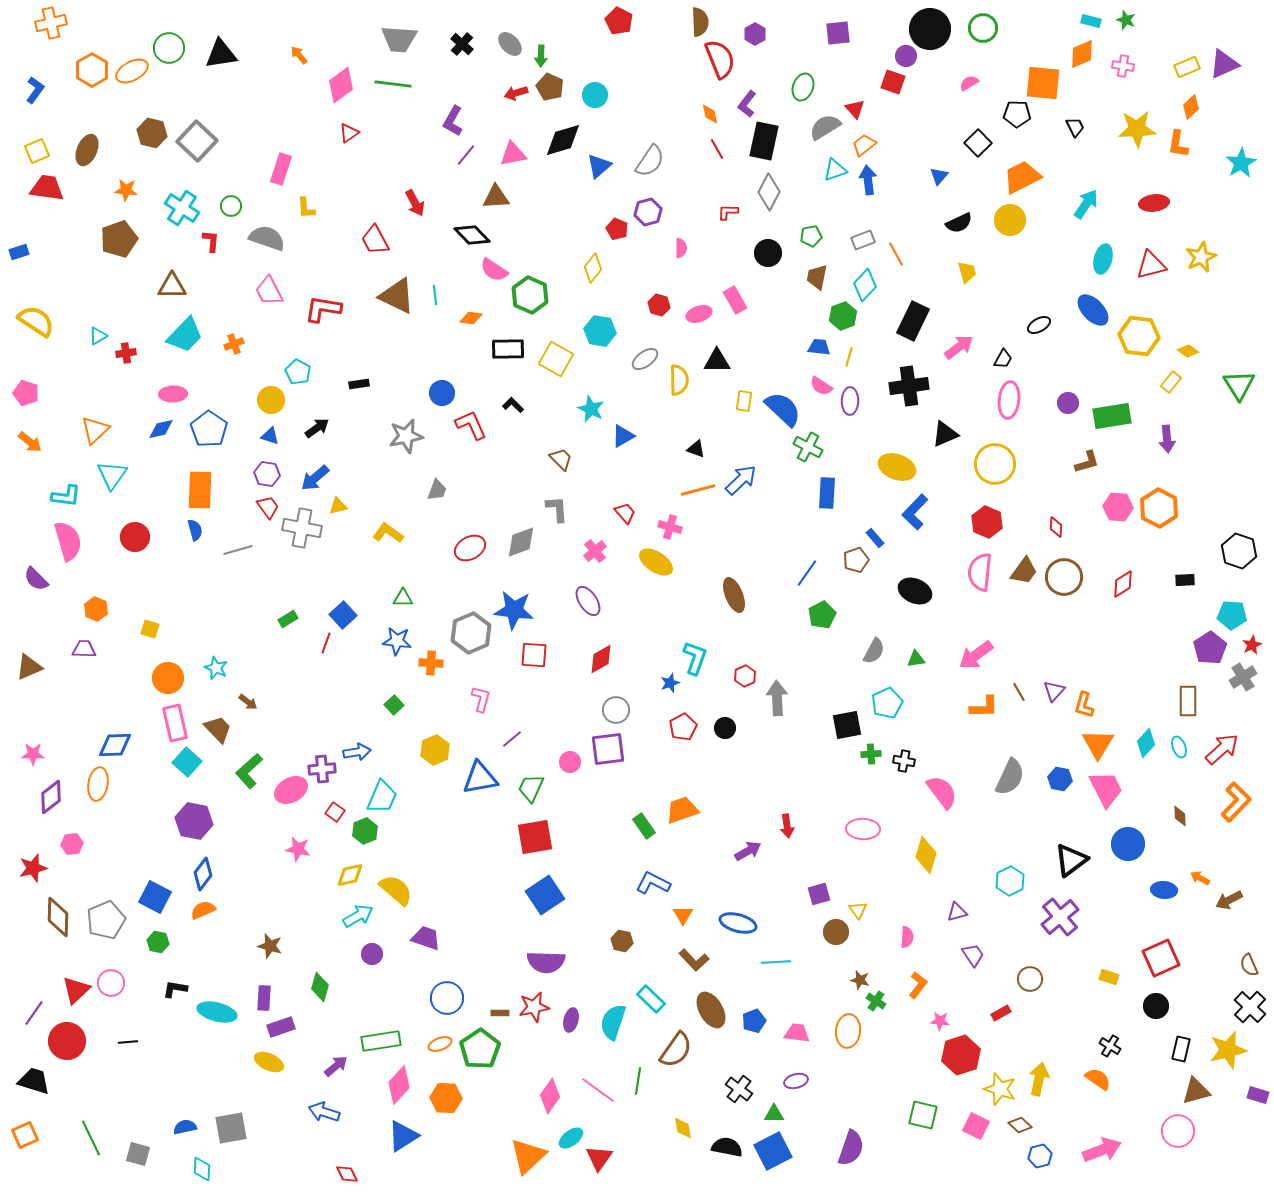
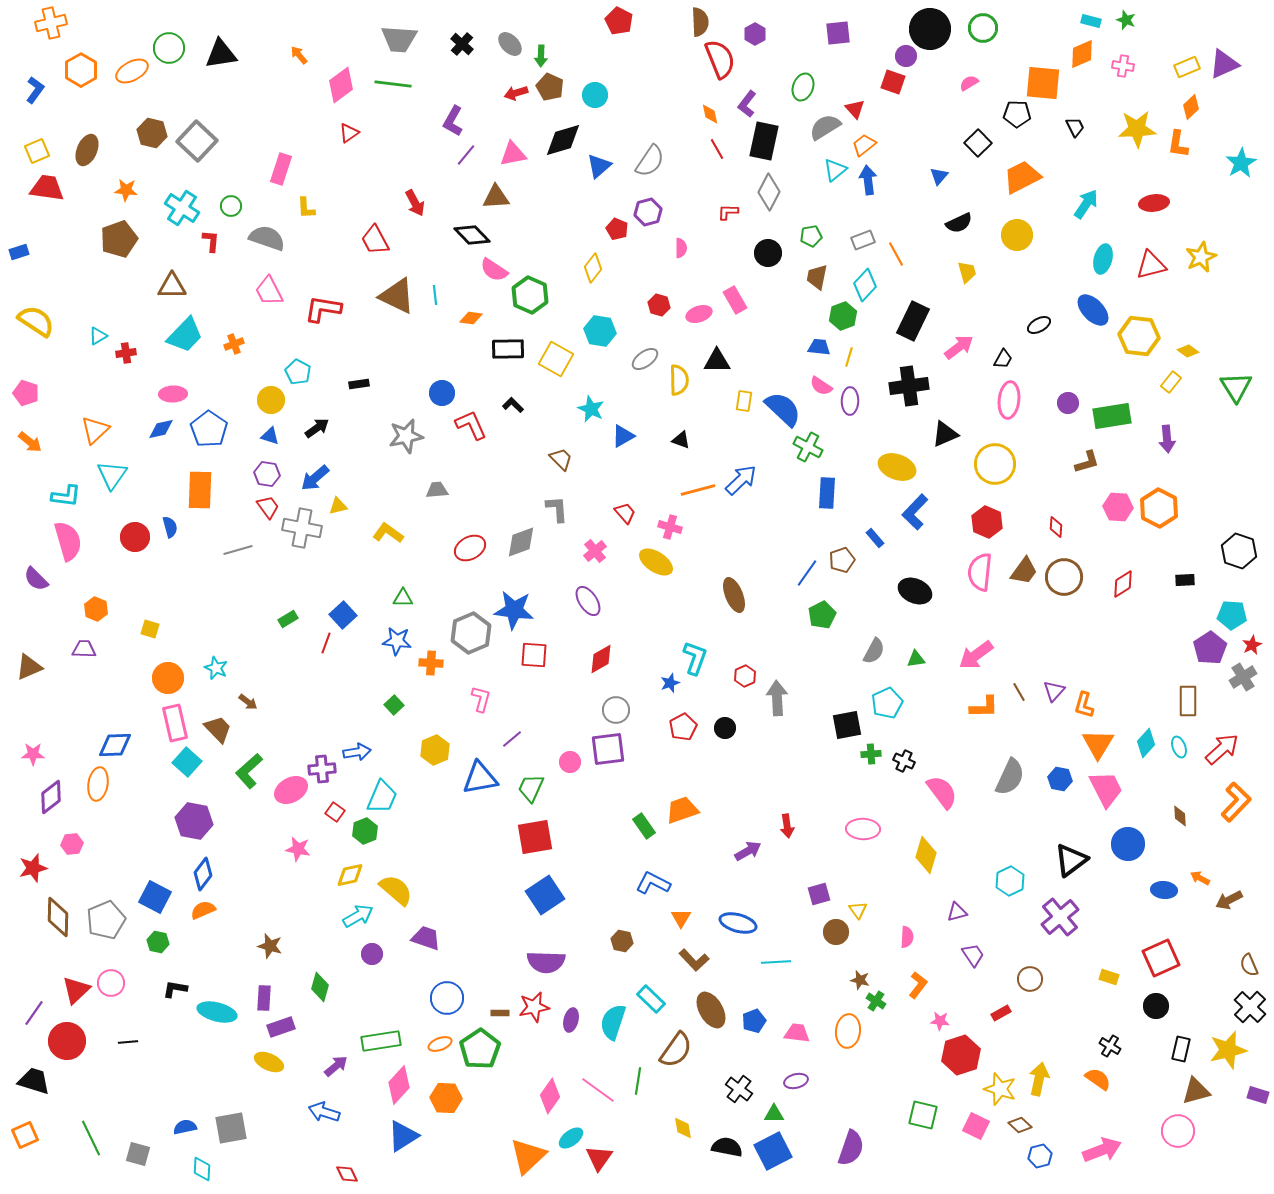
orange hexagon at (92, 70): moved 11 px left
cyan triangle at (835, 170): rotated 20 degrees counterclockwise
yellow circle at (1010, 220): moved 7 px right, 15 px down
green triangle at (1239, 385): moved 3 px left, 2 px down
black triangle at (696, 449): moved 15 px left, 9 px up
gray trapezoid at (437, 490): rotated 115 degrees counterclockwise
blue semicircle at (195, 530): moved 25 px left, 3 px up
brown pentagon at (856, 560): moved 14 px left
black cross at (904, 761): rotated 15 degrees clockwise
orange triangle at (683, 915): moved 2 px left, 3 px down
